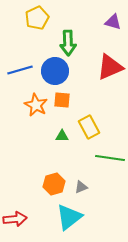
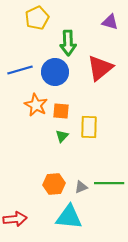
purple triangle: moved 3 px left
red triangle: moved 10 px left, 1 px down; rotated 16 degrees counterclockwise
blue circle: moved 1 px down
orange square: moved 1 px left, 11 px down
yellow rectangle: rotated 30 degrees clockwise
green triangle: rotated 48 degrees counterclockwise
green line: moved 1 px left, 25 px down; rotated 8 degrees counterclockwise
orange hexagon: rotated 10 degrees clockwise
cyan triangle: rotated 44 degrees clockwise
